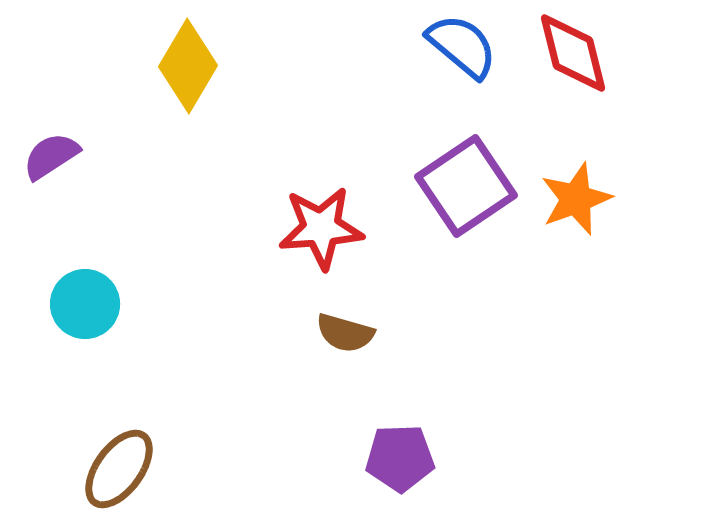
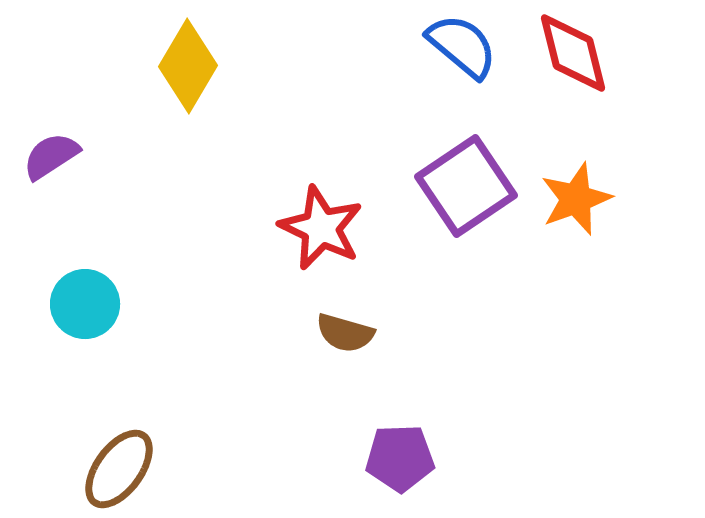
red star: rotated 30 degrees clockwise
